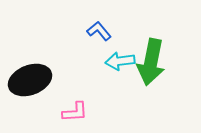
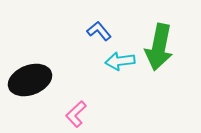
green arrow: moved 8 px right, 15 px up
pink L-shape: moved 1 px right, 2 px down; rotated 140 degrees clockwise
